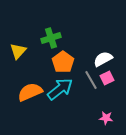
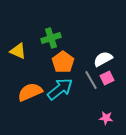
yellow triangle: rotated 48 degrees counterclockwise
